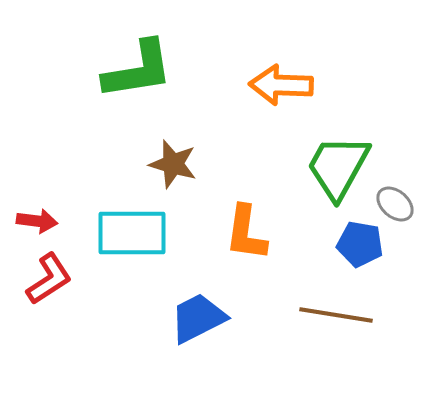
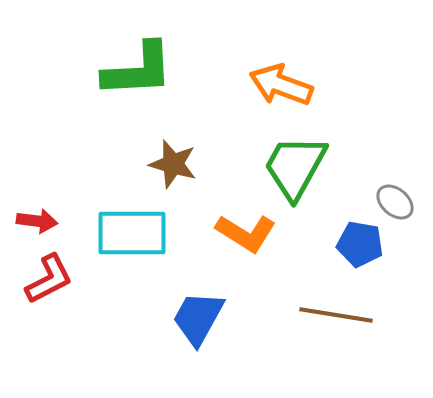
green L-shape: rotated 6 degrees clockwise
orange arrow: rotated 18 degrees clockwise
green trapezoid: moved 43 px left
gray ellipse: moved 2 px up
orange L-shape: rotated 66 degrees counterclockwise
red L-shape: rotated 6 degrees clockwise
blue trapezoid: rotated 34 degrees counterclockwise
